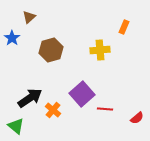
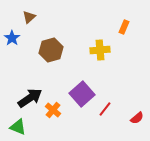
red line: rotated 56 degrees counterclockwise
green triangle: moved 2 px right, 1 px down; rotated 18 degrees counterclockwise
